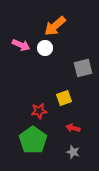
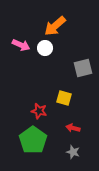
yellow square: rotated 35 degrees clockwise
red star: rotated 21 degrees clockwise
